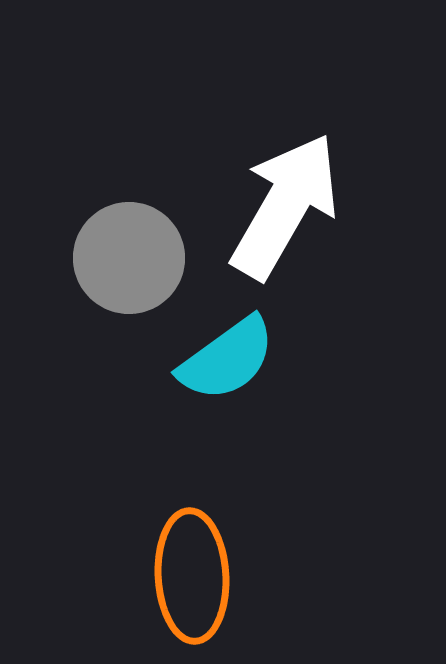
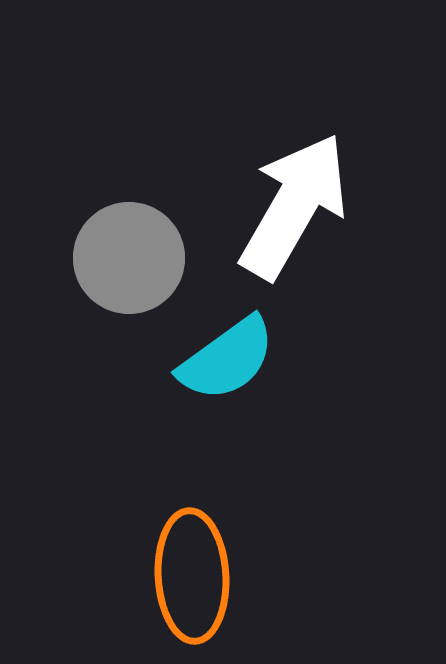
white arrow: moved 9 px right
